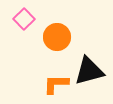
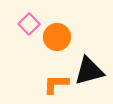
pink square: moved 5 px right, 5 px down
